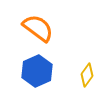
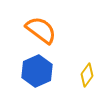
orange semicircle: moved 3 px right, 2 px down
